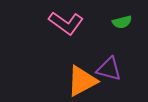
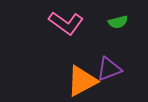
green semicircle: moved 4 px left
purple triangle: rotated 36 degrees counterclockwise
